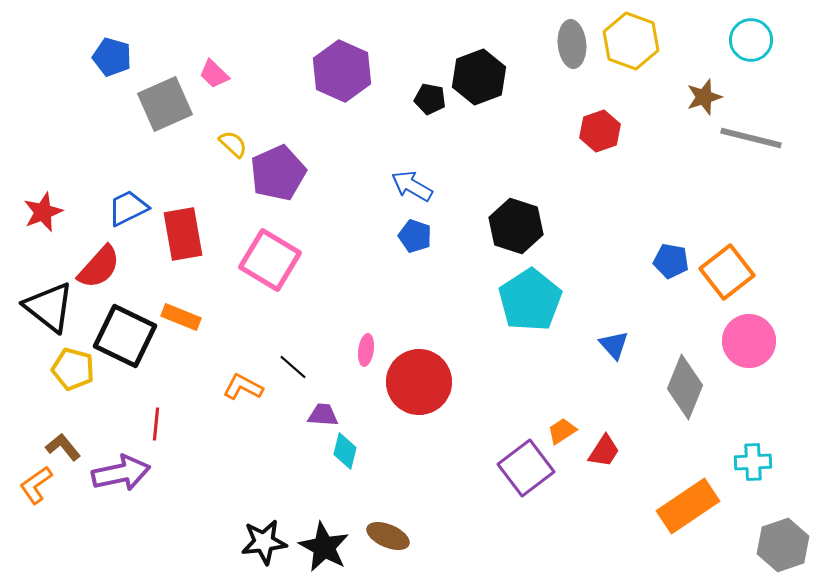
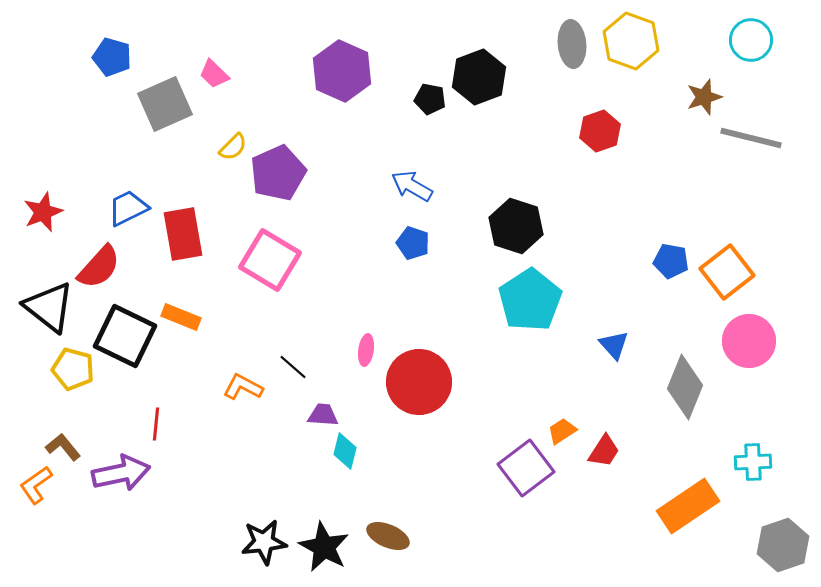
yellow semicircle at (233, 144): moved 3 px down; rotated 92 degrees clockwise
blue pentagon at (415, 236): moved 2 px left, 7 px down
